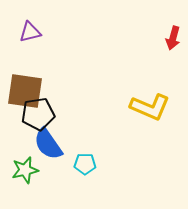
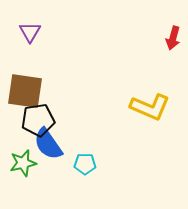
purple triangle: rotated 45 degrees counterclockwise
black pentagon: moved 6 px down
green star: moved 2 px left, 7 px up
